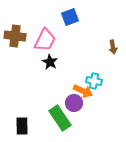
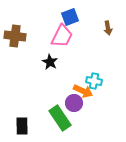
pink trapezoid: moved 17 px right, 4 px up
brown arrow: moved 5 px left, 19 px up
